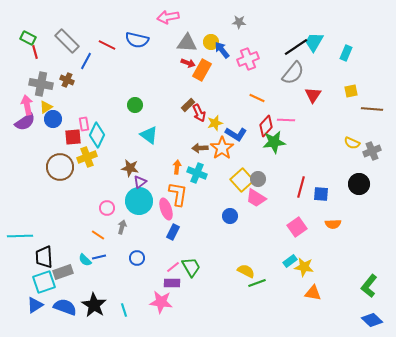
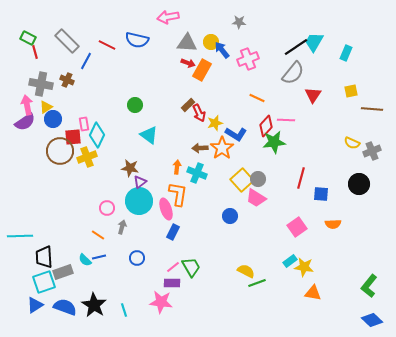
brown circle at (60, 167): moved 16 px up
red line at (301, 187): moved 9 px up
